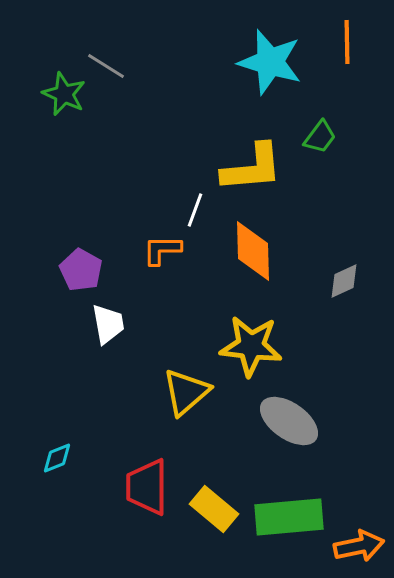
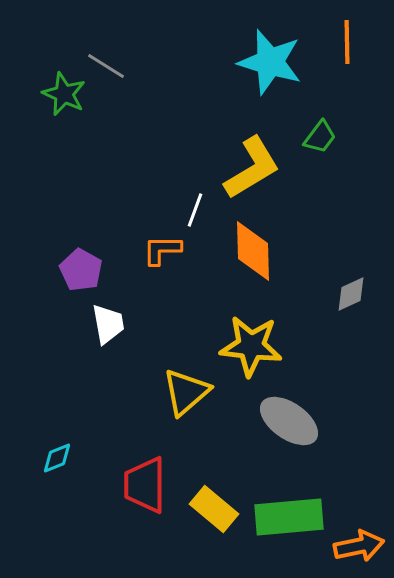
yellow L-shape: rotated 26 degrees counterclockwise
gray diamond: moved 7 px right, 13 px down
red trapezoid: moved 2 px left, 2 px up
